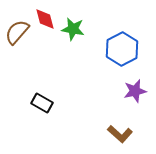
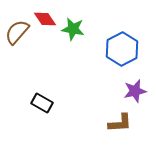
red diamond: rotated 20 degrees counterclockwise
brown L-shape: moved 11 px up; rotated 45 degrees counterclockwise
